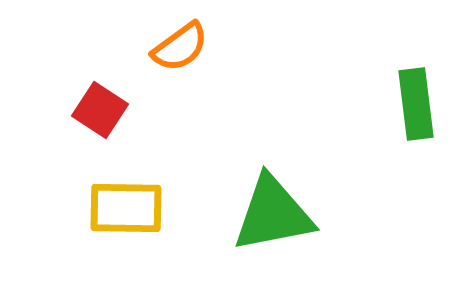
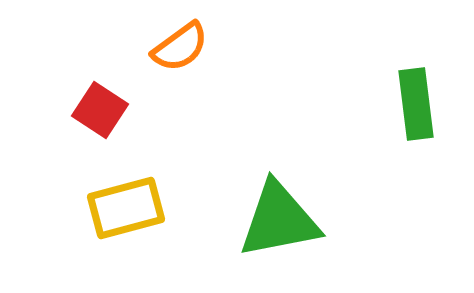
yellow rectangle: rotated 16 degrees counterclockwise
green triangle: moved 6 px right, 6 px down
